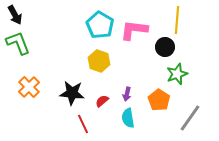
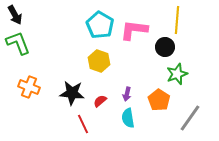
orange cross: rotated 25 degrees counterclockwise
red semicircle: moved 2 px left
